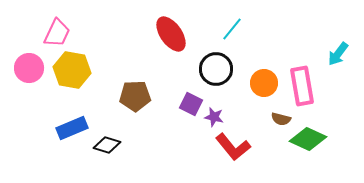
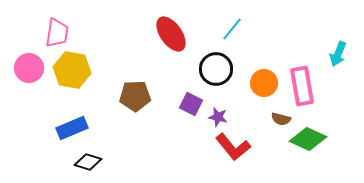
pink trapezoid: rotated 16 degrees counterclockwise
cyan arrow: rotated 15 degrees counterclockwise
purple star: moved 4 px right
black diamond: moved 19 px left, 17 px down
